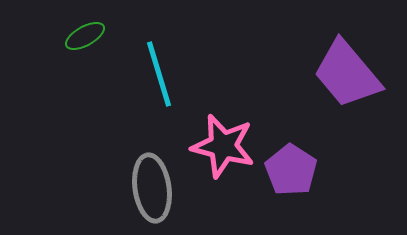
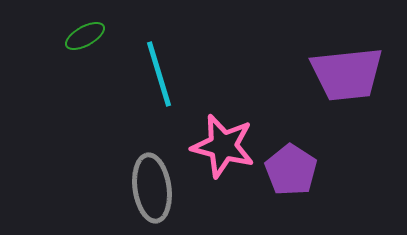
purple trapezoid: rotated 56 degrees counterclockwise
